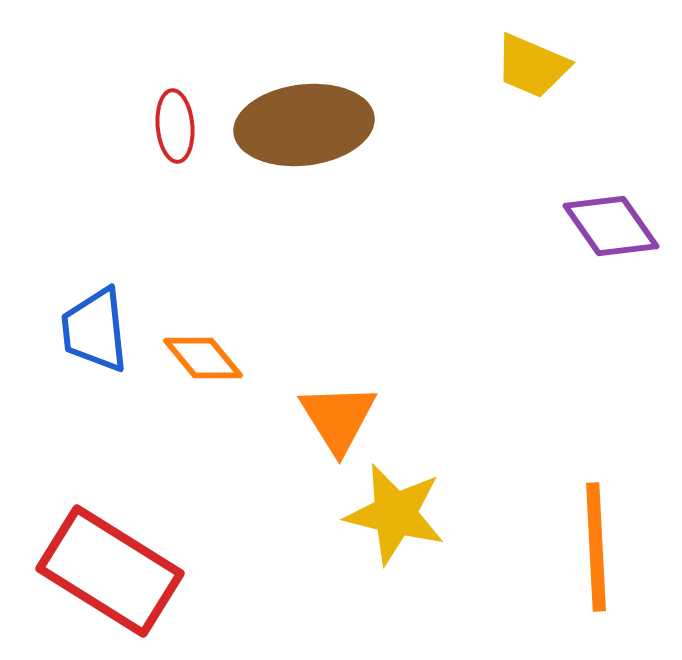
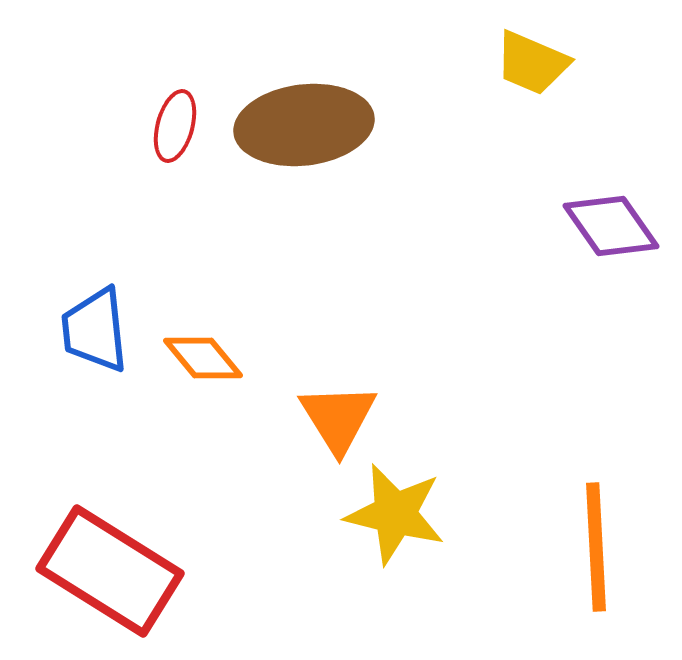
yellow trapezoid: moved 3 px up
red ellipse: rotated 20 degrees clockwise
